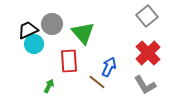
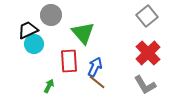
gray circle: moved 1 px left, 9 px up
blue arrow: moved 14 px left
